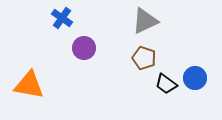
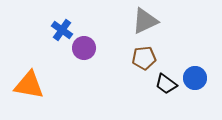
blue cross: moved 12 px down
brown pentagon: rotated 25 degrees counterclockwise
